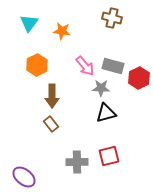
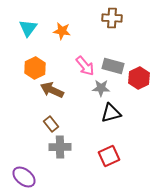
brown cross: rotated 12 degrees counterclockwise
cyan triangle: moved 1 px left, 5 px down
orange hexagon: moved 2 px left, 3 px down
brown arrow: moved 6 px up; rotated 115 degrees clockwise
black triangle: moved 5 px right
red square: rotated 10 degrees counterclockwise
gray cross: moved 17 px left, 15 px up
